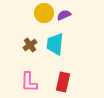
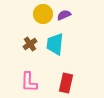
yellow circle: moved 1 px left, 1 px down
brown cross: moved 1 px up
red rectangle: moved 3 px right, 1 px down
